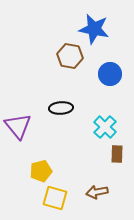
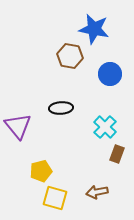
brown rectangle: rotated 18 degrees clockwise
